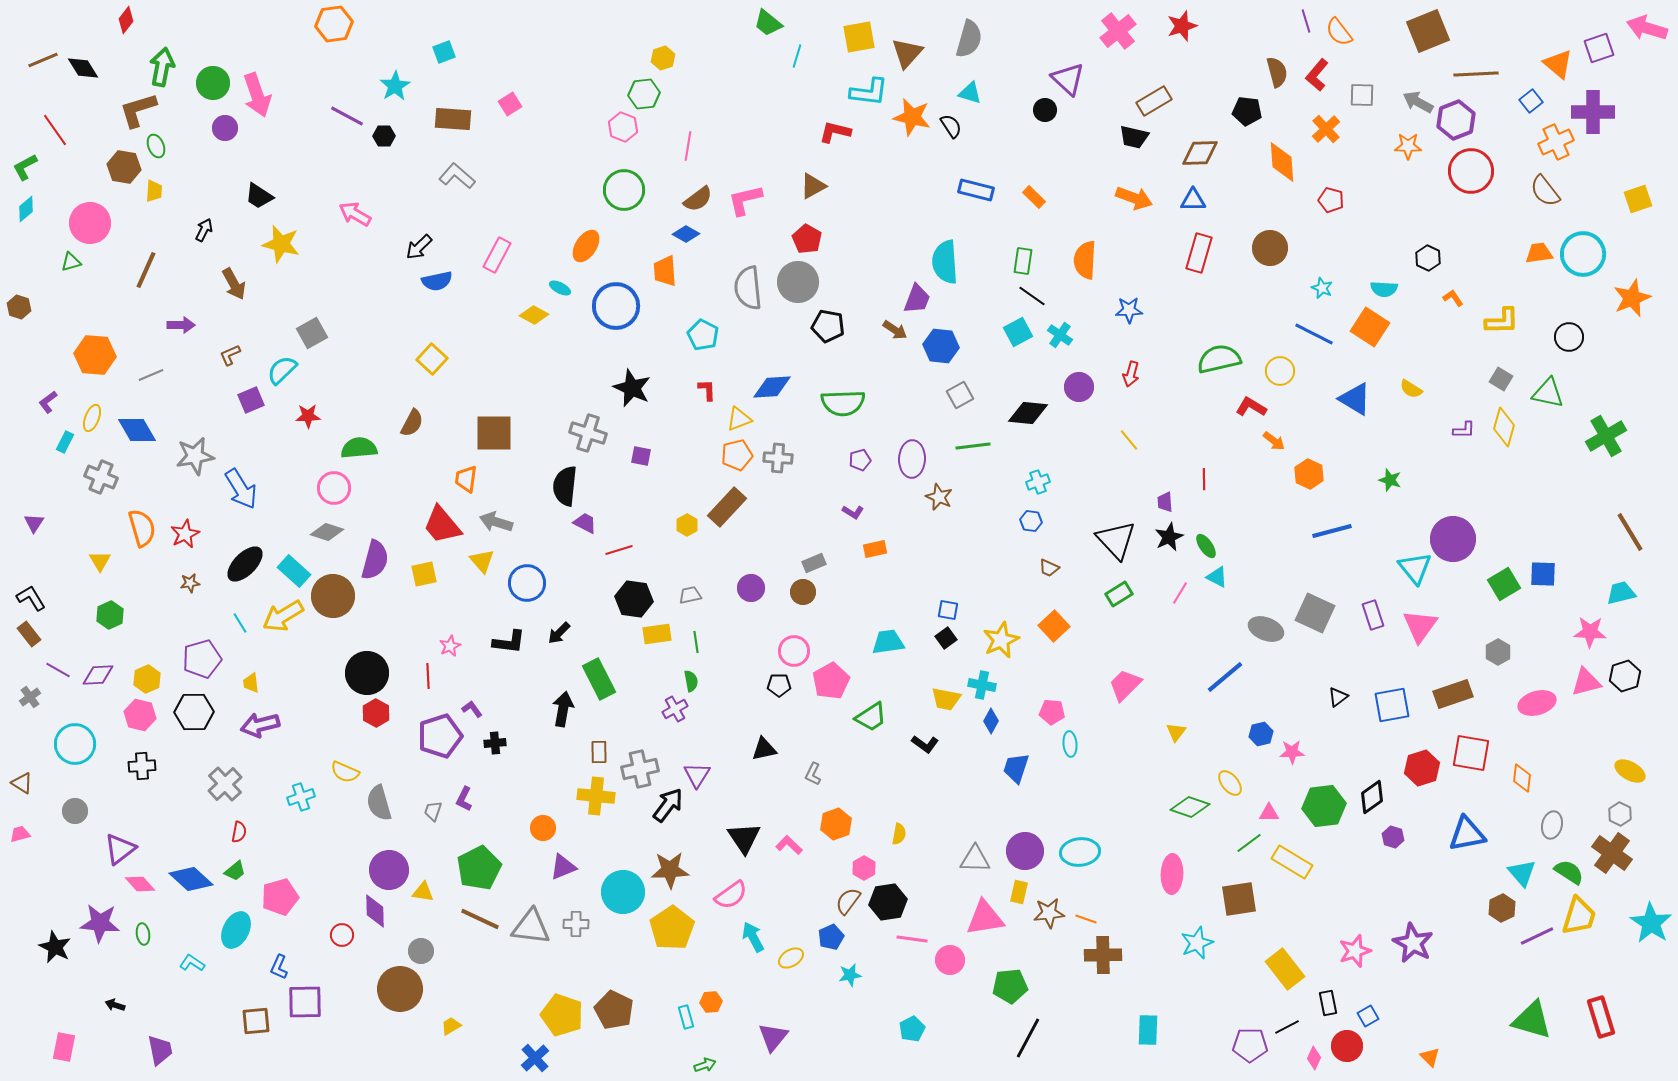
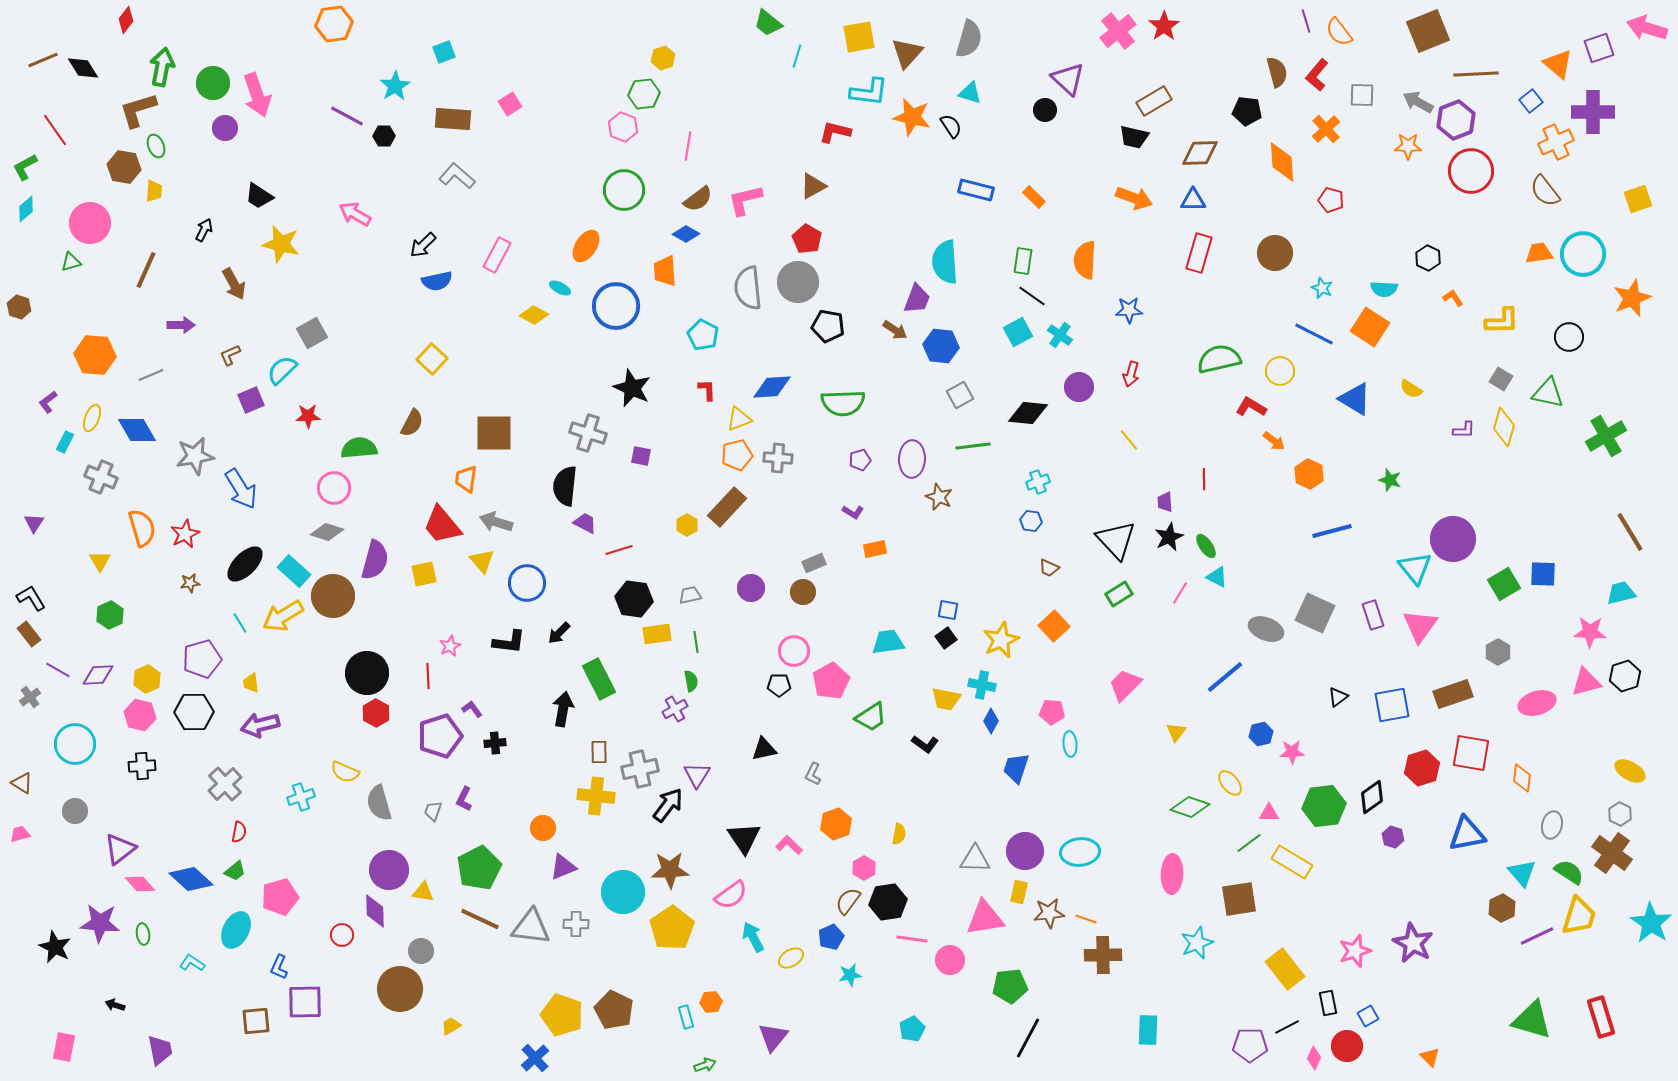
red star at (1182, 26): moved 18 px left; rotated 16 degrees counterclockwise
black arrow at (419, 247): moved 4 px right, 2 px up
brown circle at (1270, 248): moved 5 px right, 5 px down
